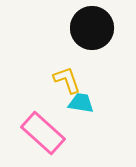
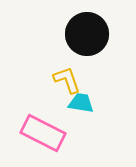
black circle: moved 5 px left, 6 px down
pink rectangle: rotated 15 degrees counterclockwise
